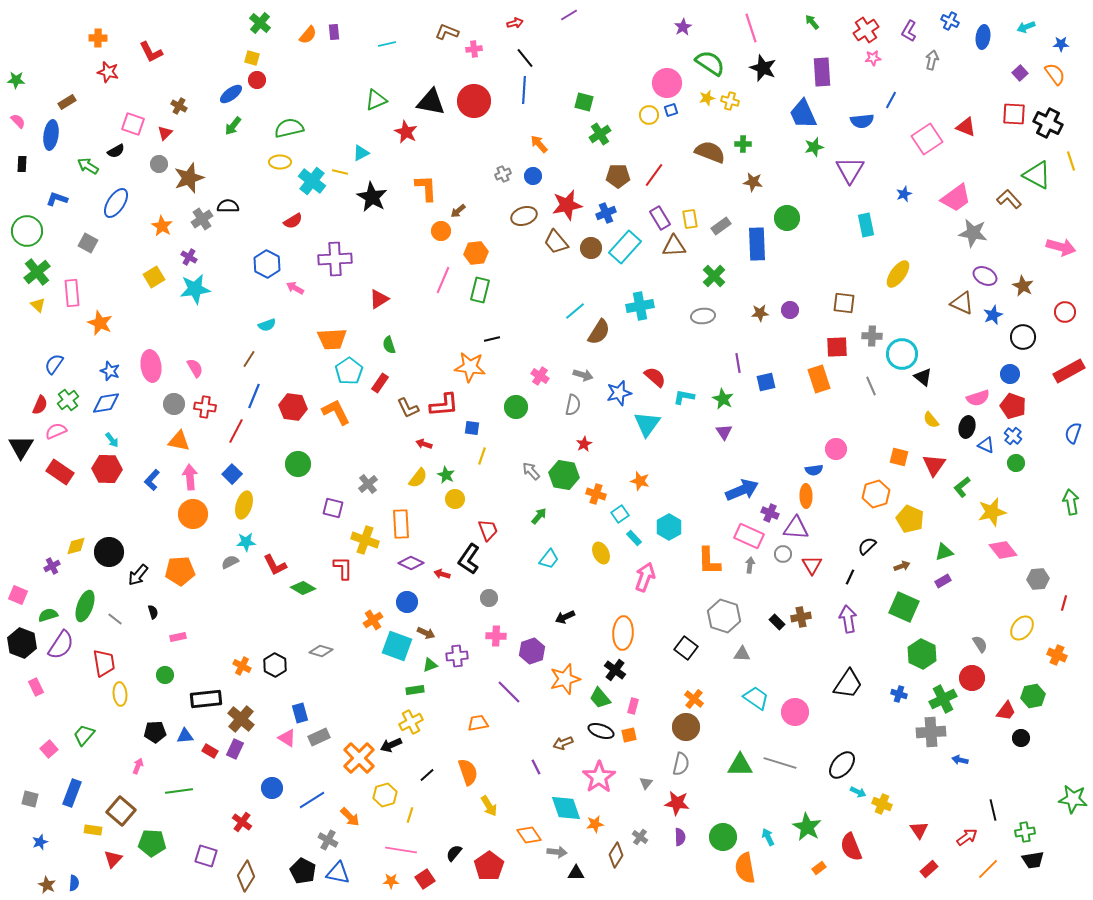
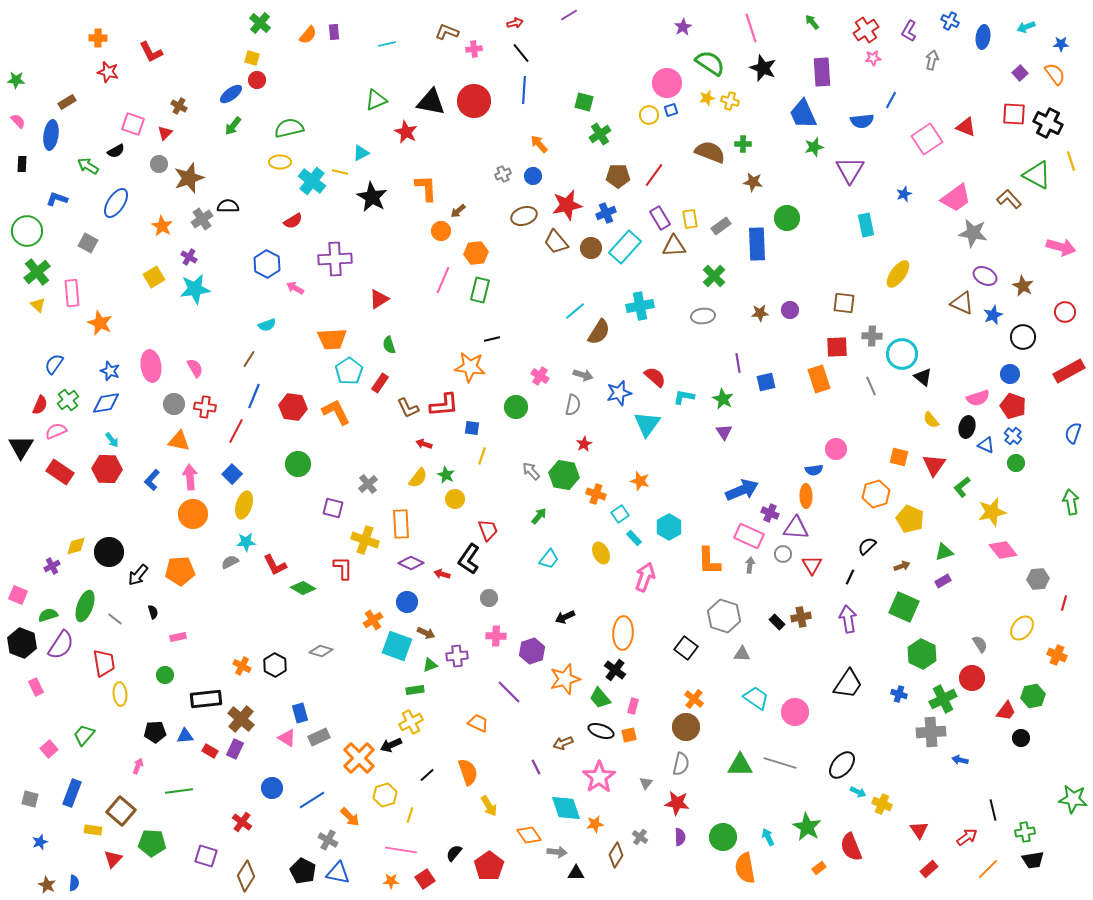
black line at (525, 58): moved 4 px left, 5 px up
orange trapezoid at (478, 723): rotated 35 degrees clockwise
